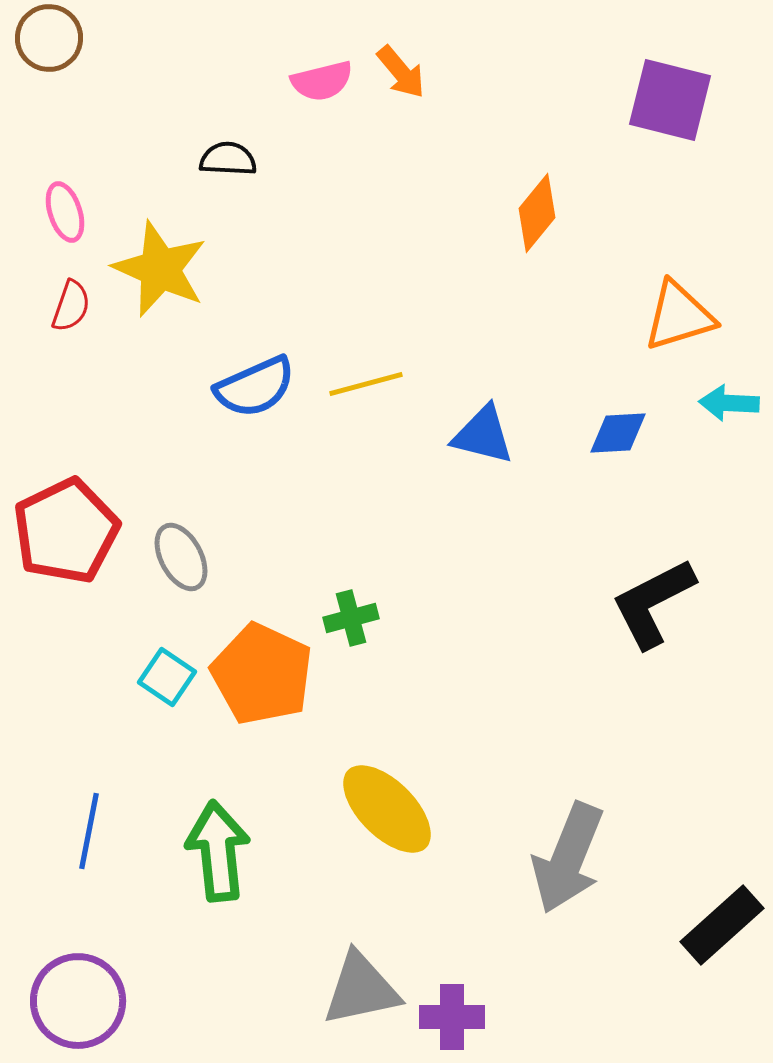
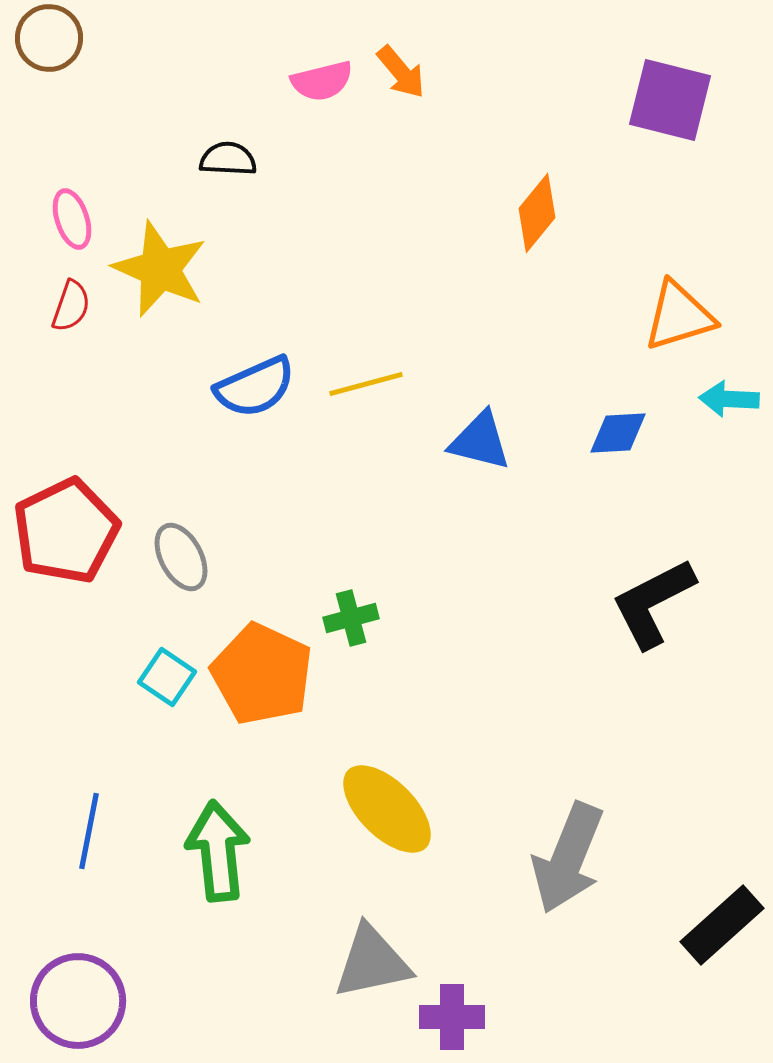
pink ellipse: moved 7 px right, 7 px down
cyan arrow: moved 4 px up
blue triangle: moved 3 px left, 6 px down
gray triangle: moved 11 px right, 27 px up
